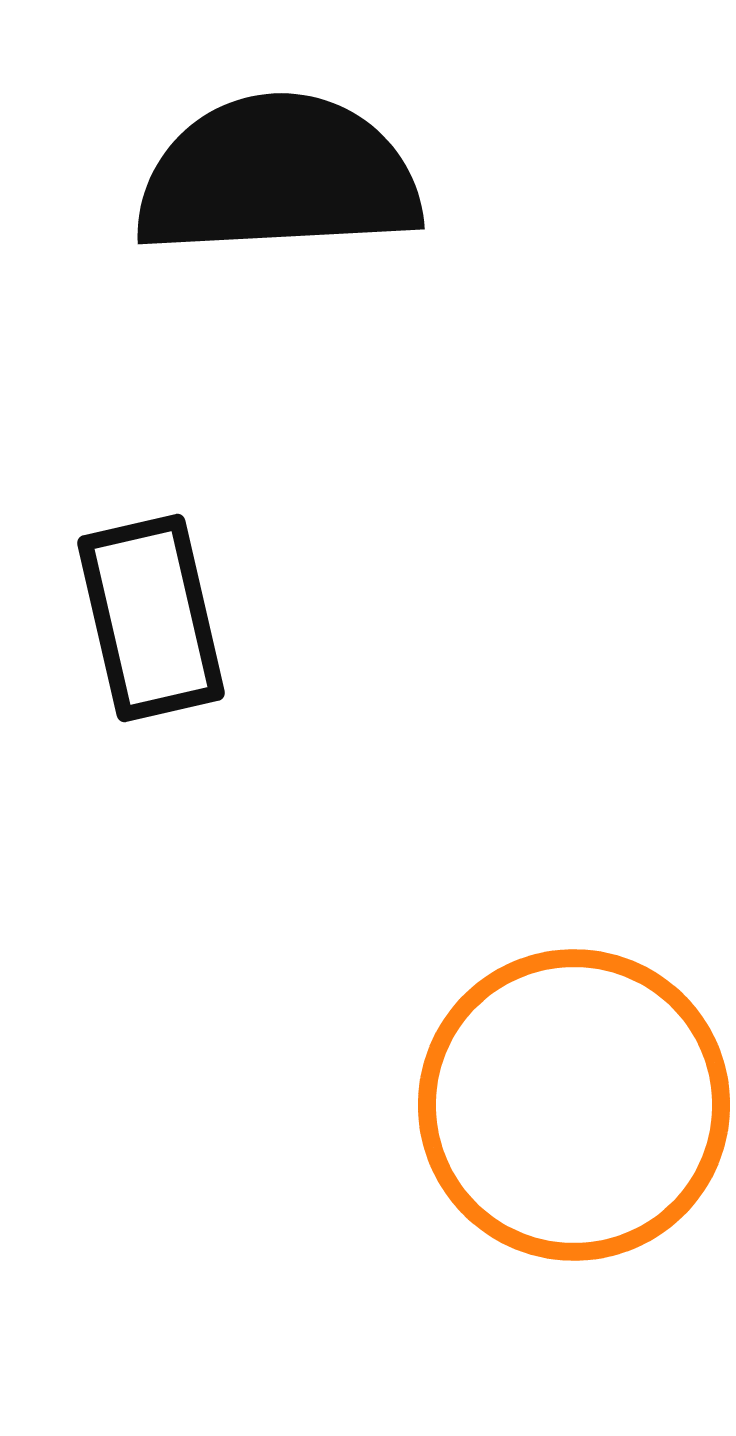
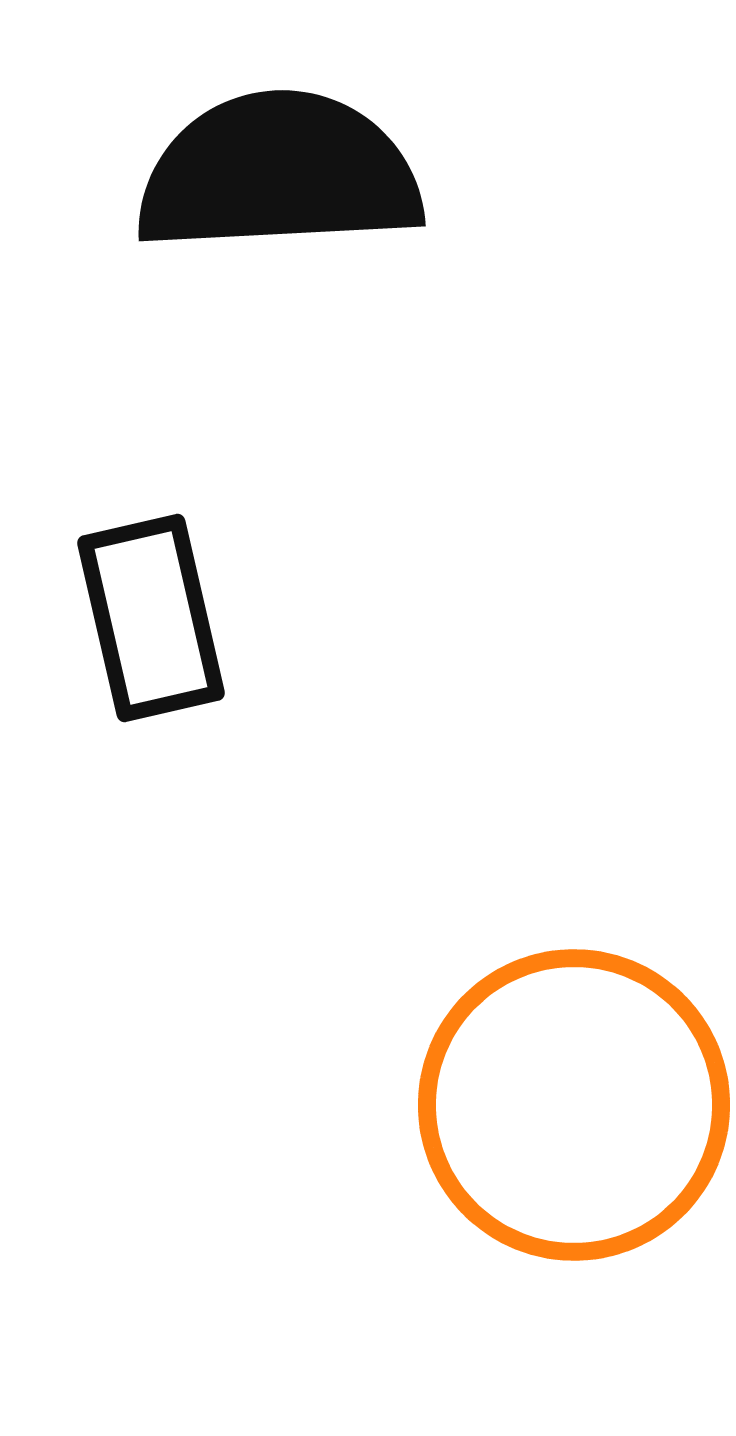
black semicircle: moved 1 px right, 3 px up
